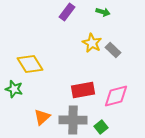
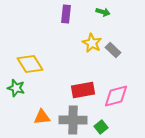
purple rectangle: moved 1 px left, 2 px down; rotated 30 degrees counterclockwise
green star: moved 2 px right, 1 px up
orange triangle: rotated 36 degrees clockwise
